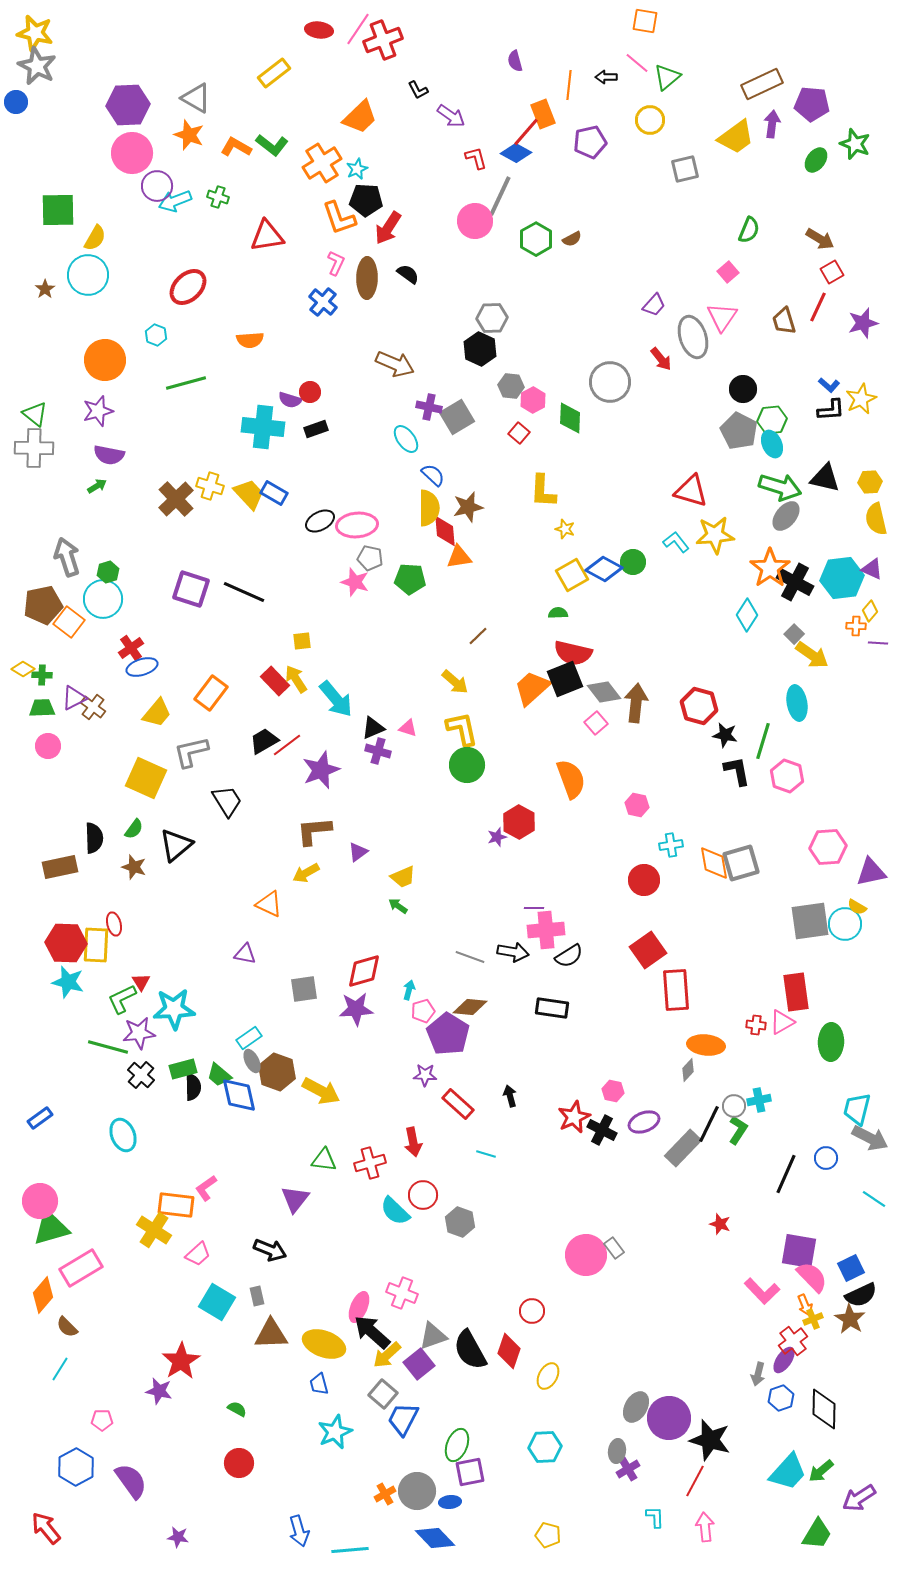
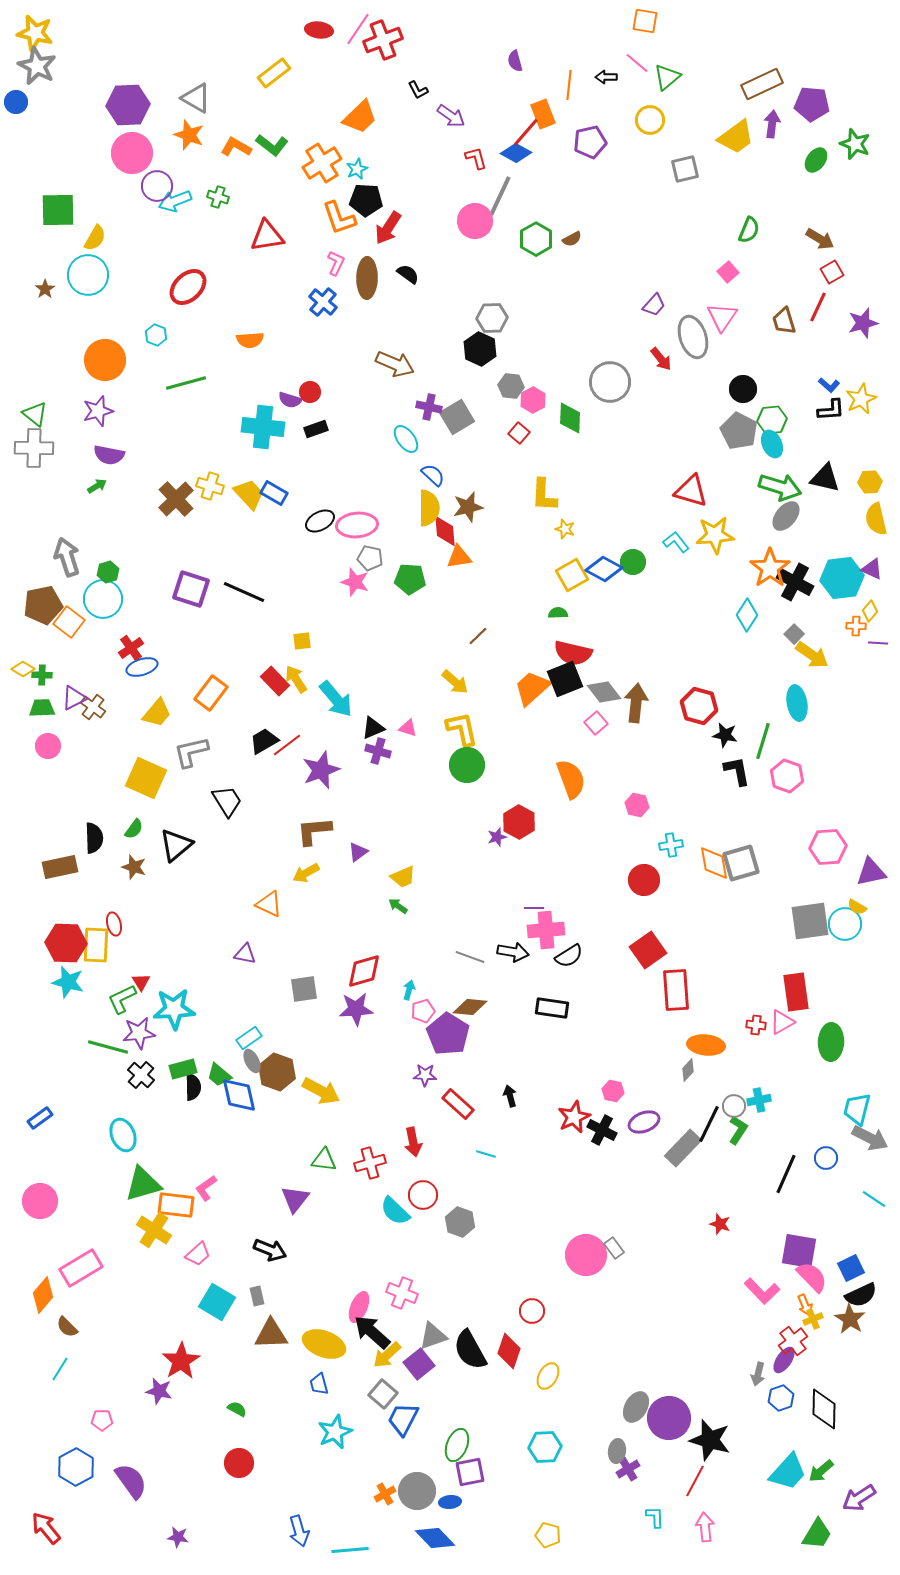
yellow L-shape at (543, 491): moved 1 px right, 4 px down
green triangle at (51, 1228): moved 92 px right, 44 px up
